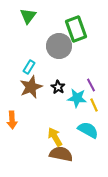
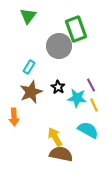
brown star: moved 5 px down
orange arrow: moved 2 px right, 3 px up
